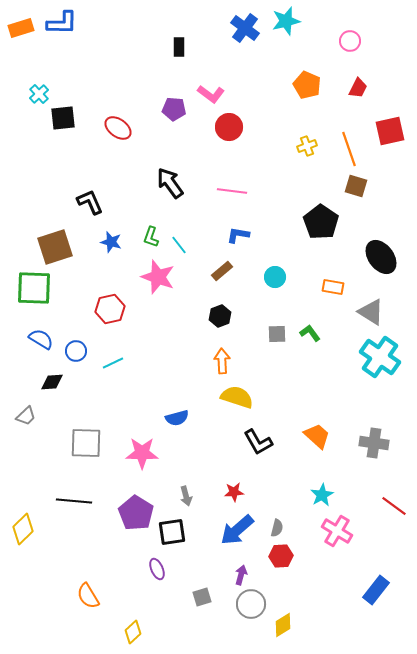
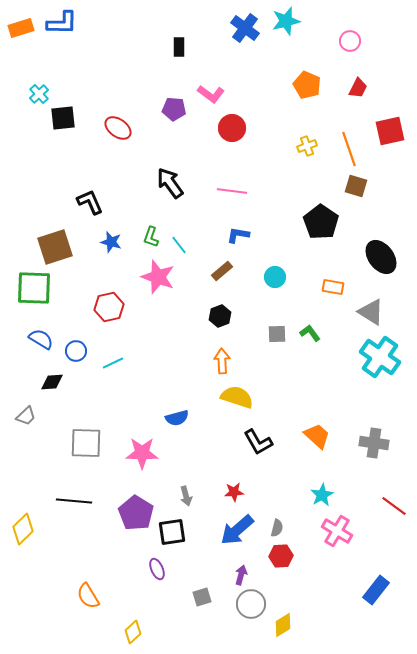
red circle at (229, 127): moved 3 px right, 1 px down
red hexagon at (110, 309): moved 1 px left, 2 px up
